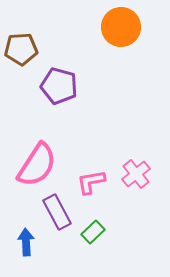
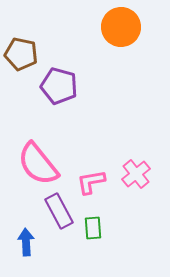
brown pentagon: moved 5 px down; rotated 16 degrees clockwise
pink semicircle: moved 1 px right, 1 px up; rotated 108 degrees clockwise
purple rectangle: moved 2 px right, 1 px up
green rectangle: moved 4 px up; rotated 50 degrees counterclockwise
